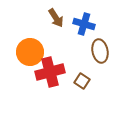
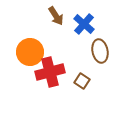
brown arrow: moved 2 px up
blue cross: rotated 25 degrees clockwise
